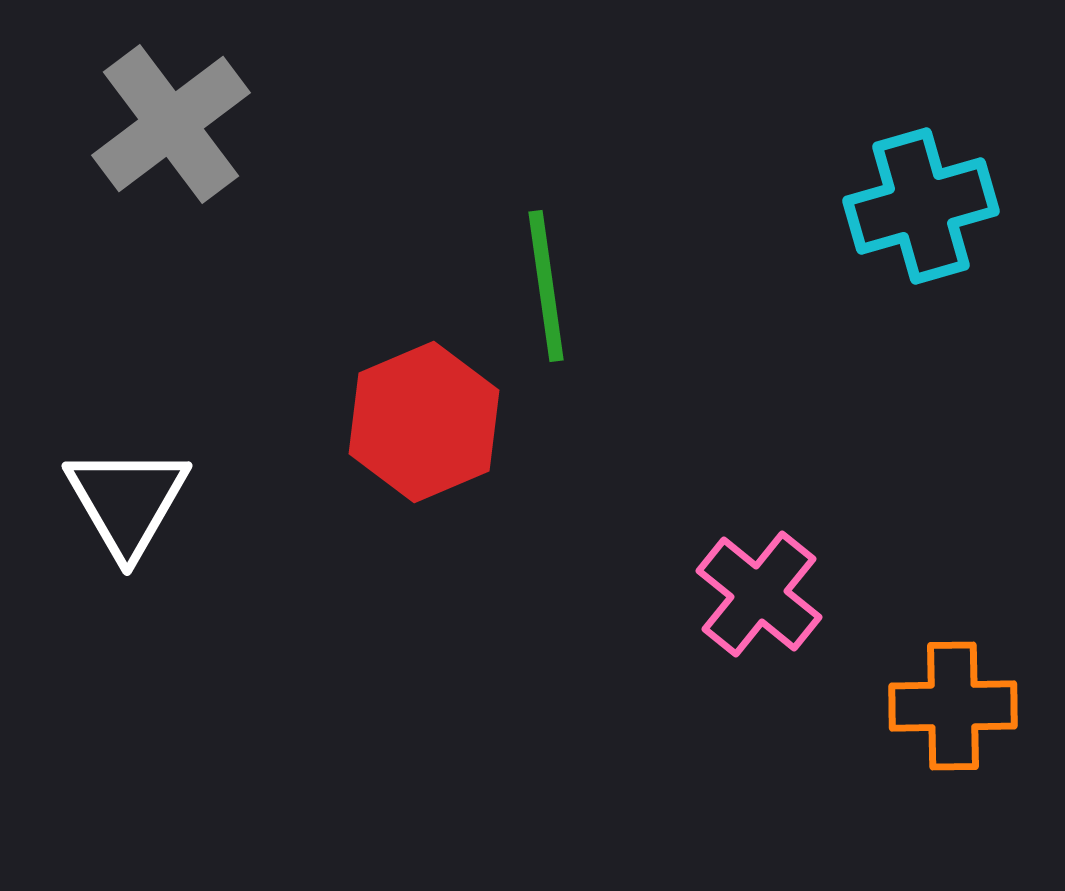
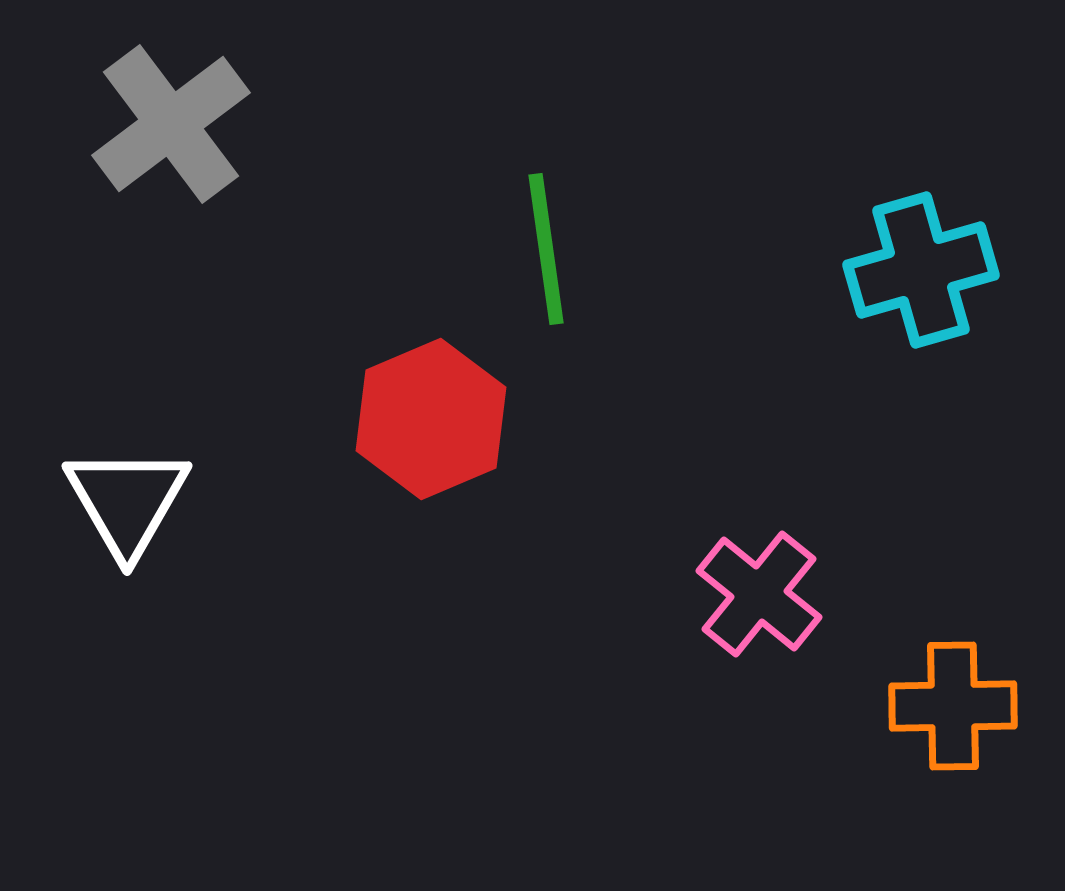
cyan cross: moved 64 px down
green line: moved 37 px up
red hexagon: moved 7 px right, 3 px up
